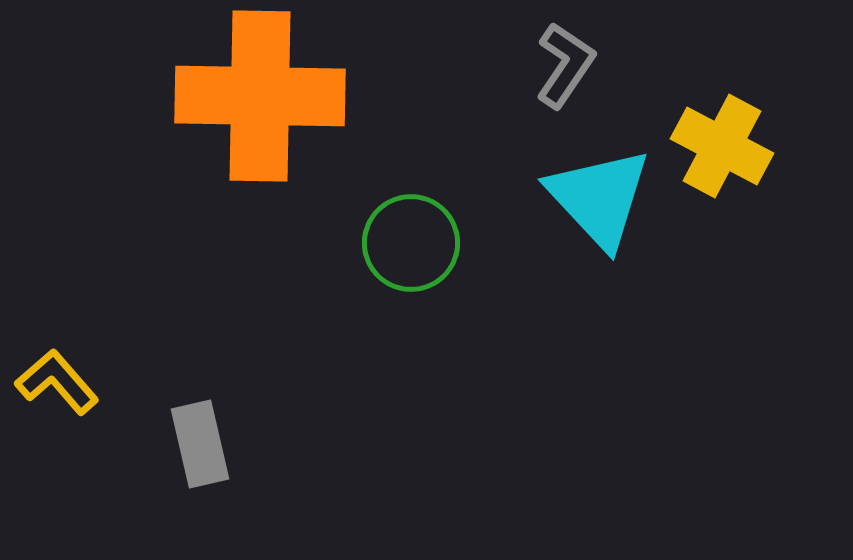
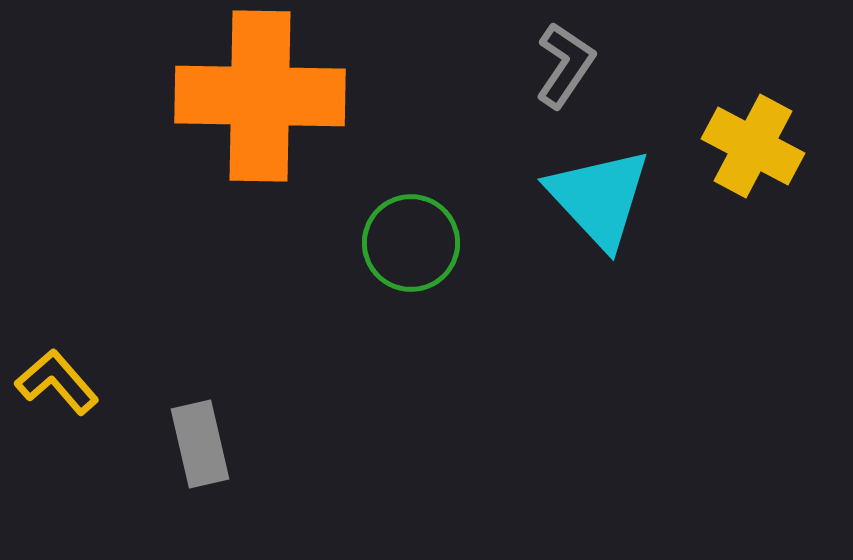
yellow cross: moved 31 px right
